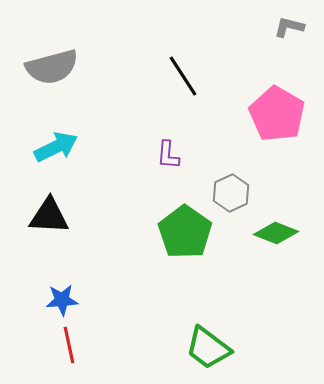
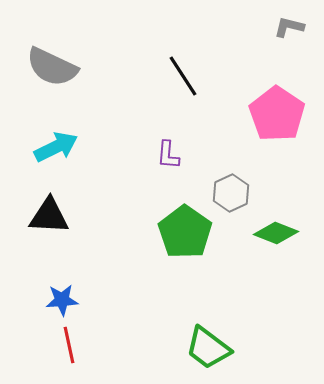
gray semicircle: rotated 40 degrees clockwise
pink pentagon: rotated 4 degrees clockwise
